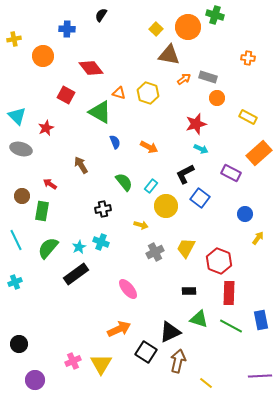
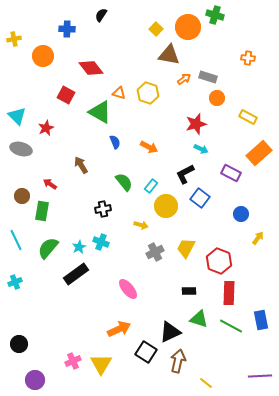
blue circle at (245, 214): moved 4 px left
